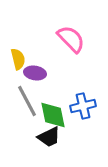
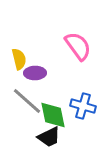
pink semicircle: moved 7 px right, 7 px down; rotated 8 degrees clockwise
yellow semicircle: moved 1 px right
purple ellipse: rotated 10 degrees counterclockwise
gray line: rotated 20 degrees counterclockwise
blue cross: rotated 30 degrees clockwise
